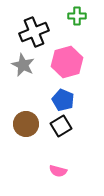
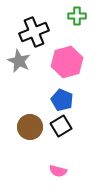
gray star: moved 4 px left, 4 px up
blue pentagon: moved 1 px left
brown circle: moved 4 px right, 3 px down
